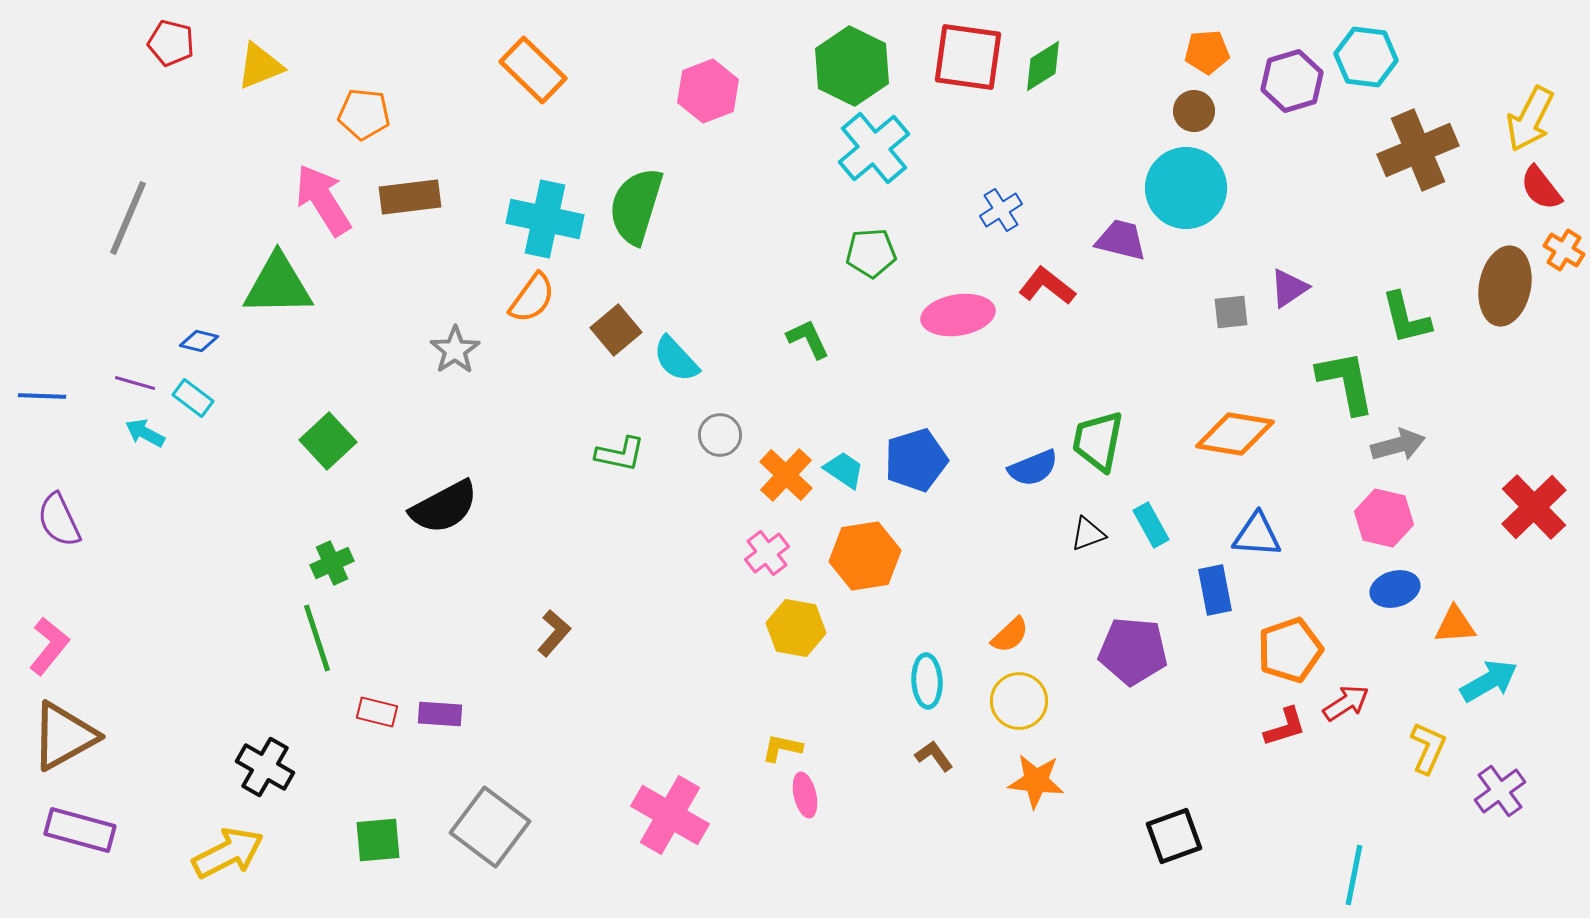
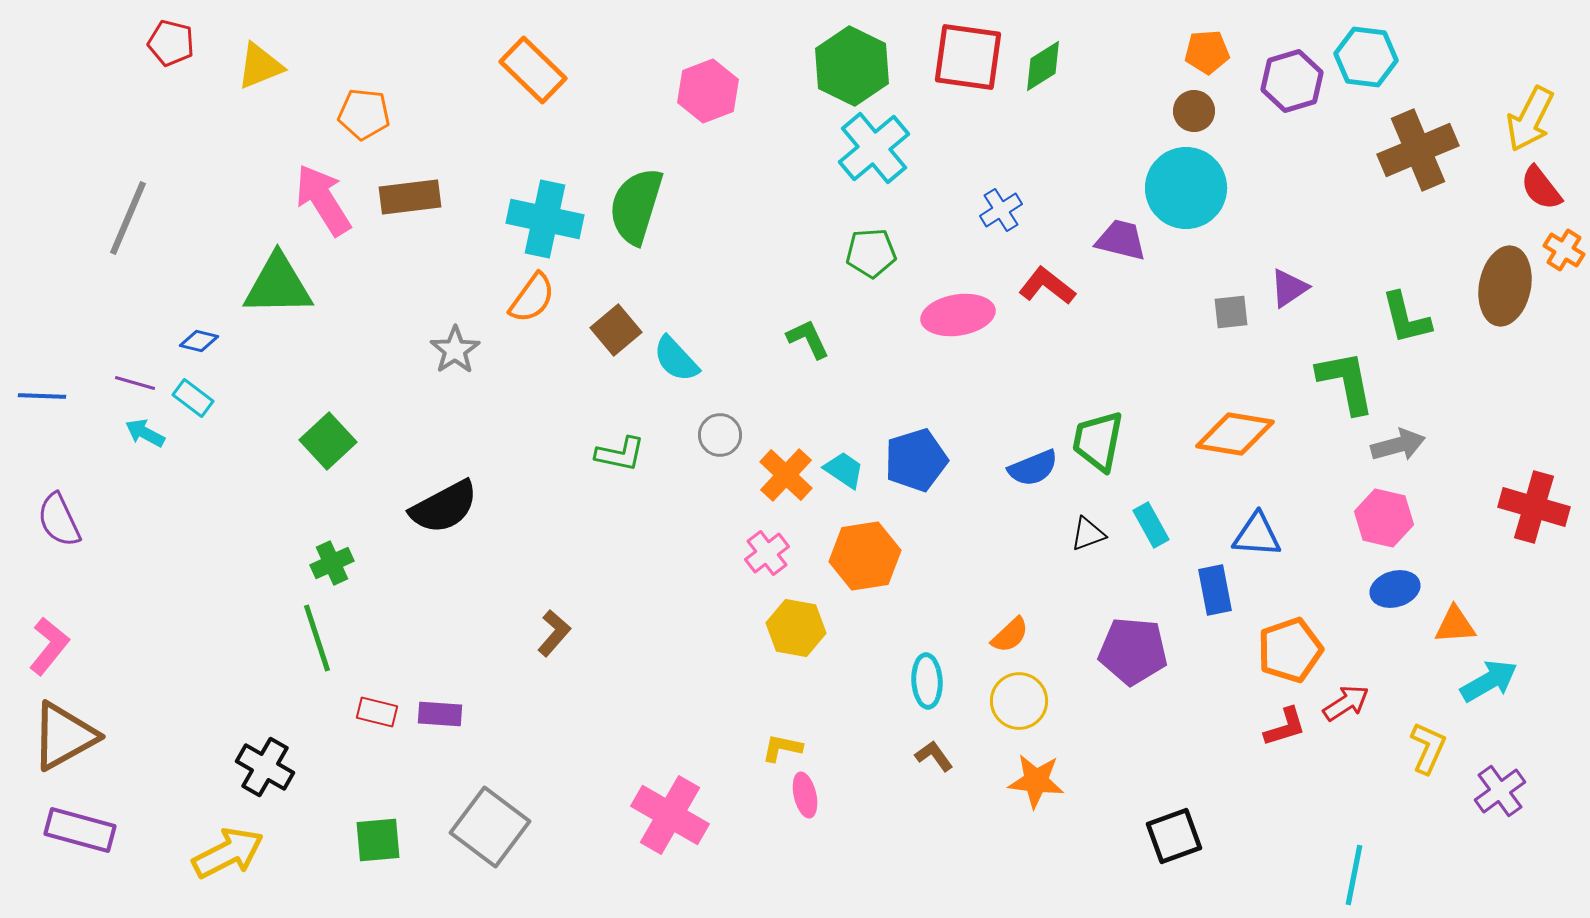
red cross at (1534, 507): rotated 30 degrees counterclockwise
